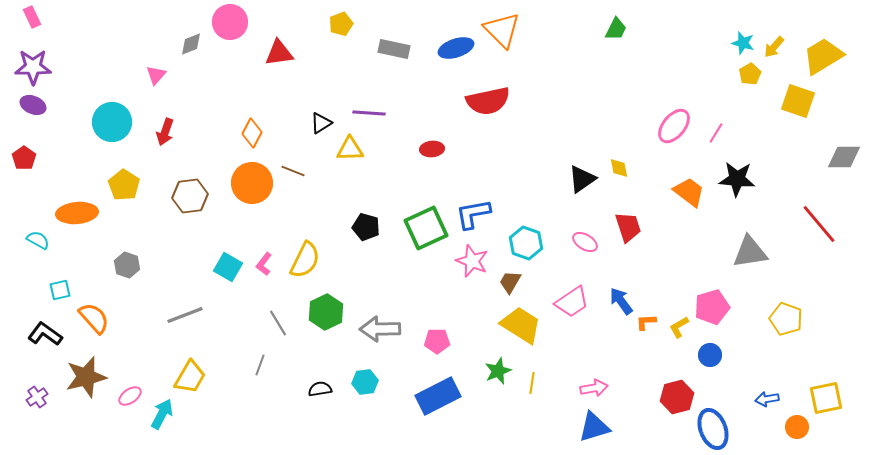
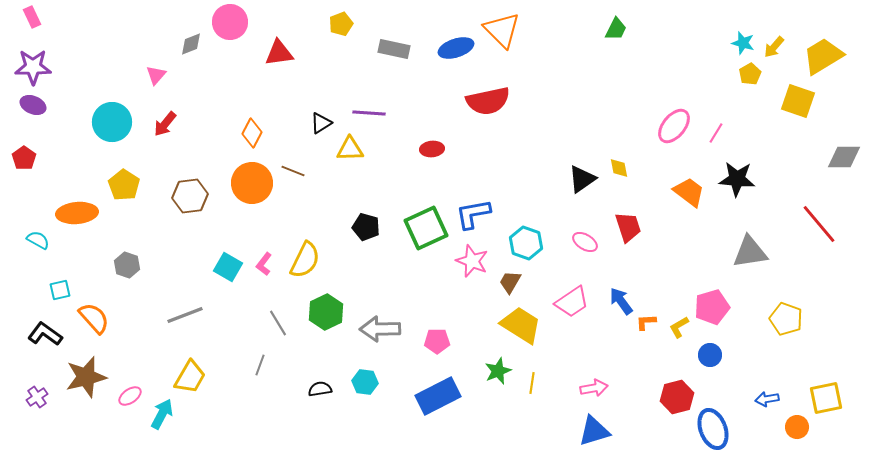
red arrow at (165, 132): moved 8 px up; rotated 20 degrees clockwise
cyan hexagon at (365, 382): rotated 15 degrees clockwise
blue triangle at (594, 427): moved 4 px down
